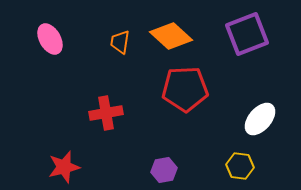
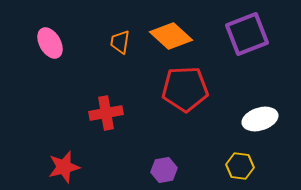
pink ellipse: moved 4 px down
white ellipse: rotated 32 degrees clockwise
